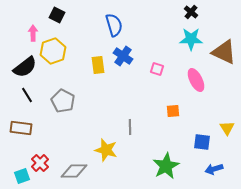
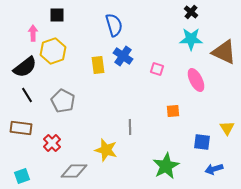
black square: rotated 28 degrees counterclockwise
red cross: moved 12 px right, 20 px up
